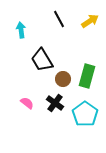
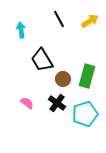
black cross: moved 2 px right
cyan pentagon: rotated 20 degrees clockwise
